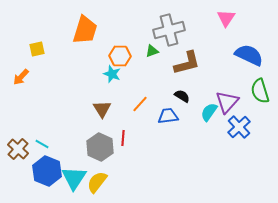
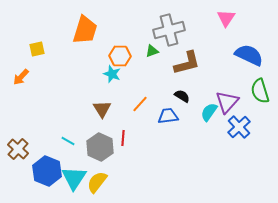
cyan line: moved 26 px right, 3 px up
